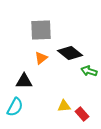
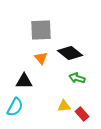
orange triangle: rotated 32 degrees counterclockwise
green arrow: moved 12 px left, 7 px down
